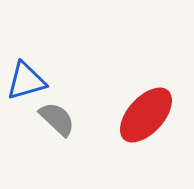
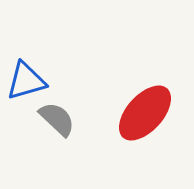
red ellipse: moved 1 px left, 2 px up
